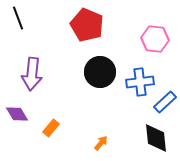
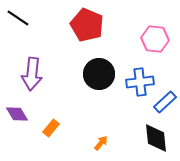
black line: rotated 35 degrees counterclockwise
black circle: moved 1 px left, 2 px down
